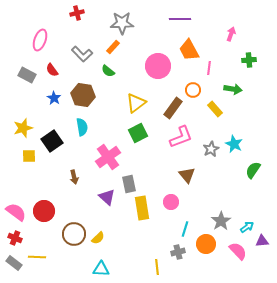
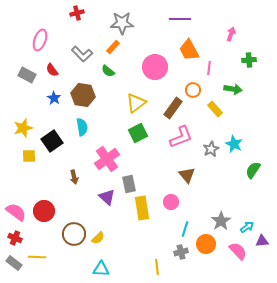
pink circle at (158, 66): moved 3 px left, 1 px down
pink cross at (108, 157): moved 1 px left, 2 px down
gray cross at (178, 252): moved 3 px right
